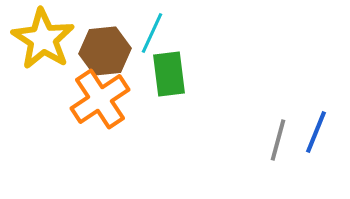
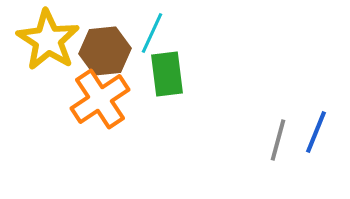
yellow star: moved 5 px right, 1 px down
green rectangle: moved 2 px left
